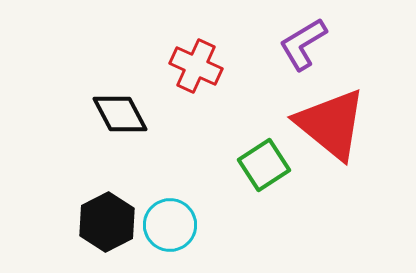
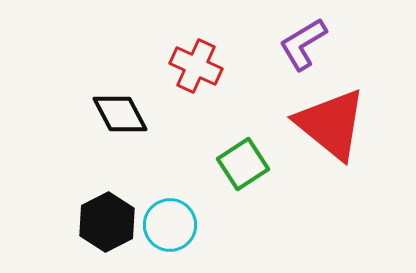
green square: moved 21 px left, 1 px up
